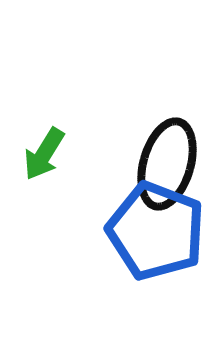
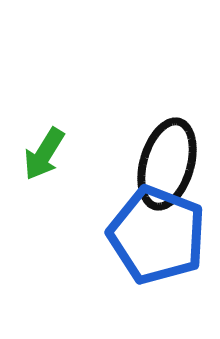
blue pentagon: moved 1 px right, 4 px down
